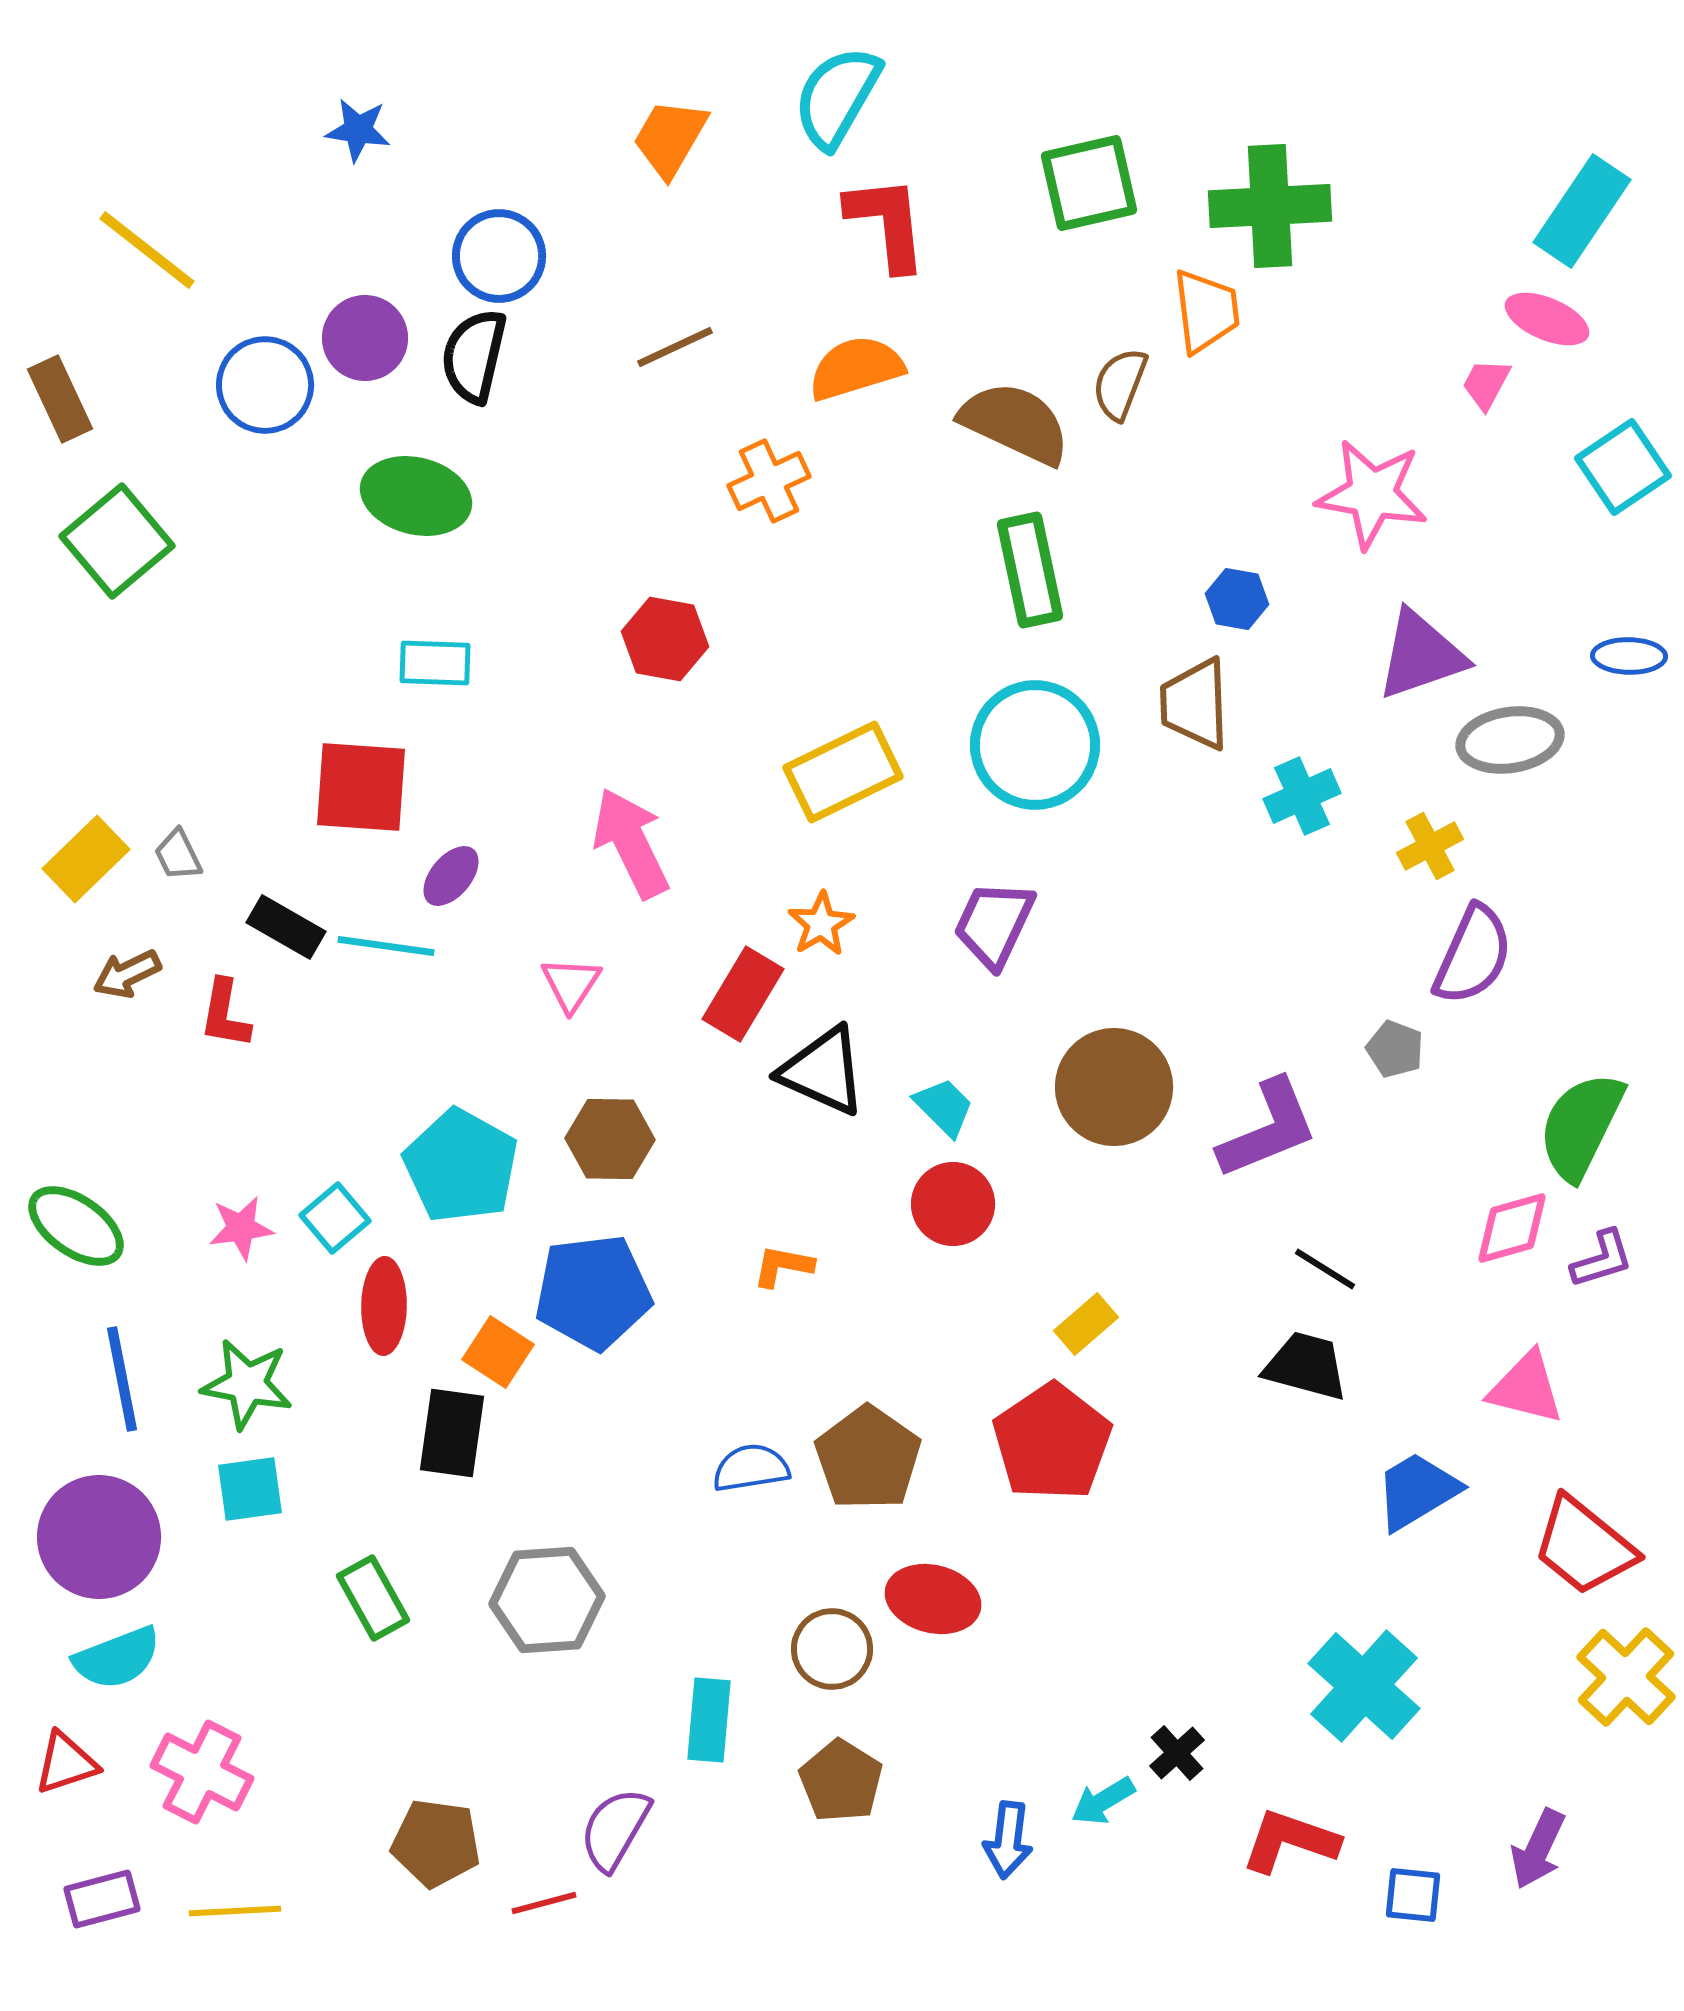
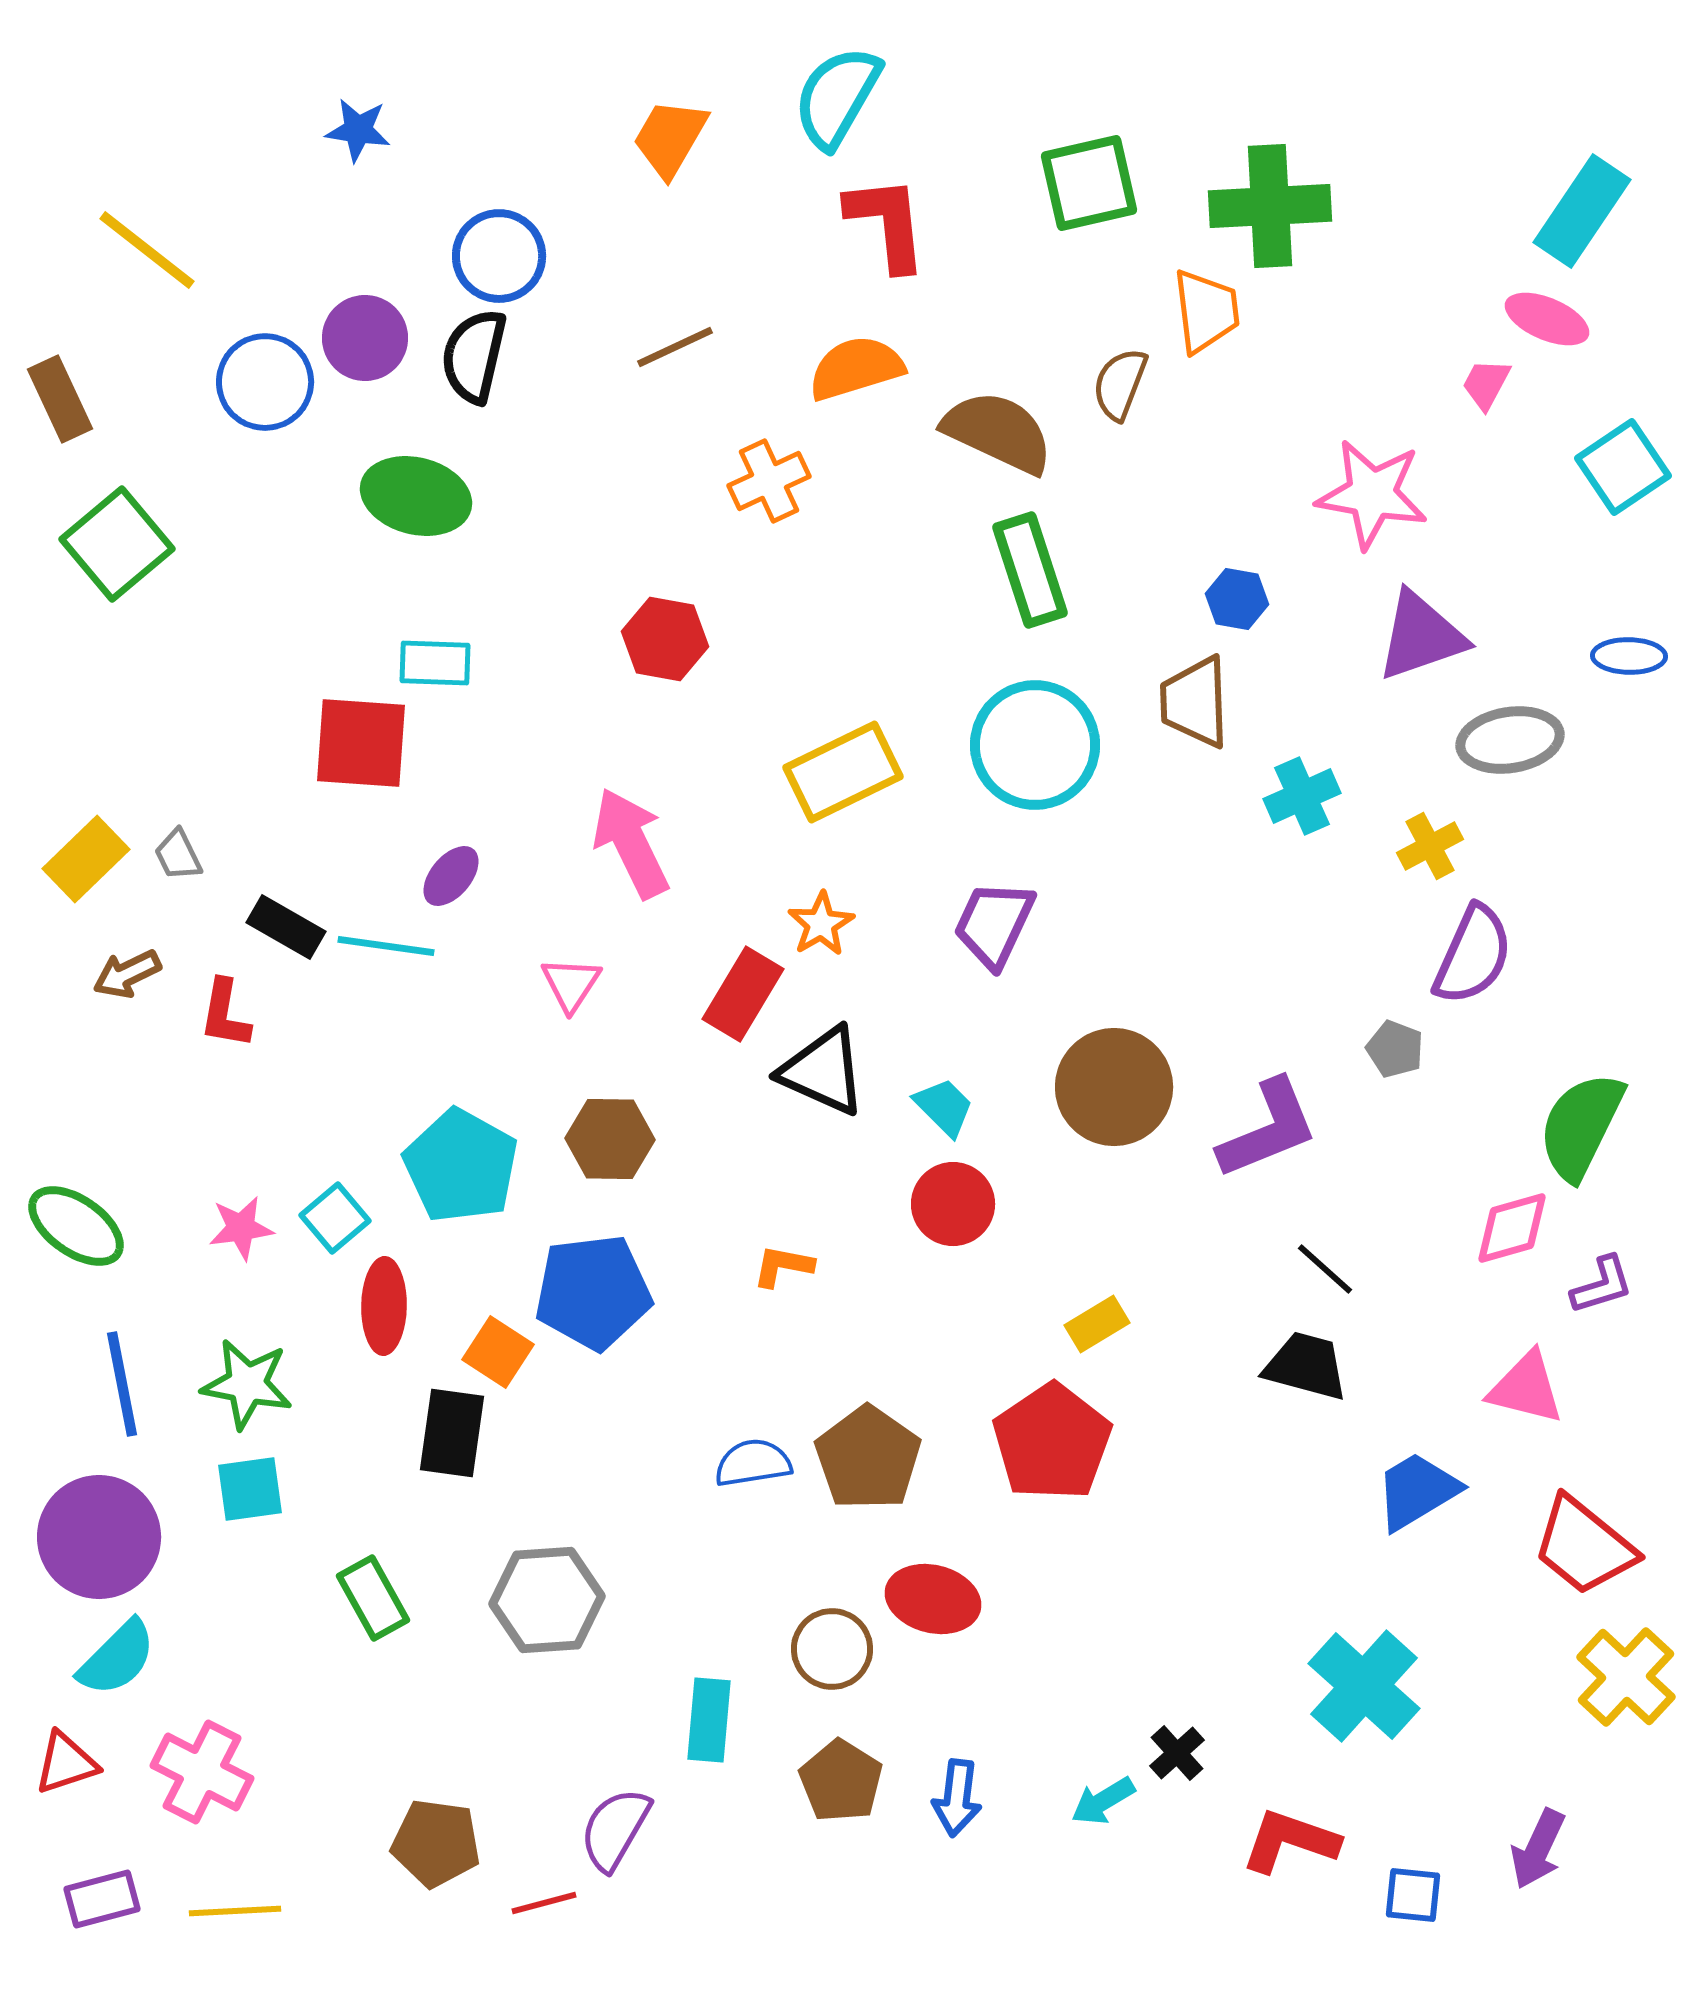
blue circle at (265, 385): moved 3 px up
brown semicircle at (1015, 423): moved 17 px left, 9 px down
green square at (117, 541): moved 3 px down
green rectangle at (1030, 570): rotated 6 degrees counterclockwise
purple triangle at (1421, 655): moved 19 px up
brown trapezoid at (1195, 704): moved 2 px up
red square at (361, 787): moved 44 px up
purple L-shape at (1602, 1259): moved 26 px down
black line at (1325, 1269): rotated 10 degrees clockwise
yellow rectangle at (1086, 1324): moved 11 px right; rotated 10 degrees clockwise
blue line at (122, 1379): moved 5 px down
blue semicircle at (751, 1468): moved 2 px right, 5 px up
cyan semicircle at (117, 1658): rotated 24 degrees counterclockwise
blue arrow at (1008, 1840): moved 51 px left, 42 px up
